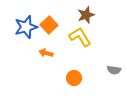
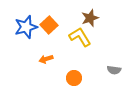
brown star: moved 4 px right, 3 px down
orange arrow: moved 6 px down; rotated 32 degrees counterclockwise
